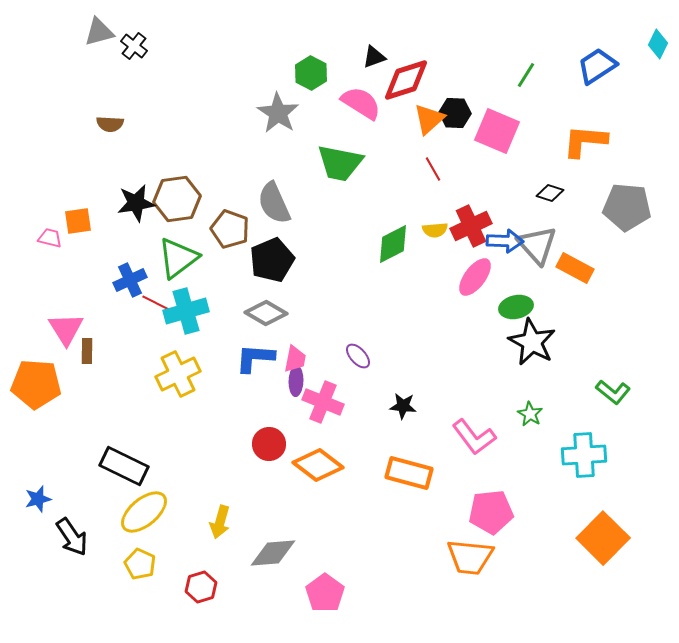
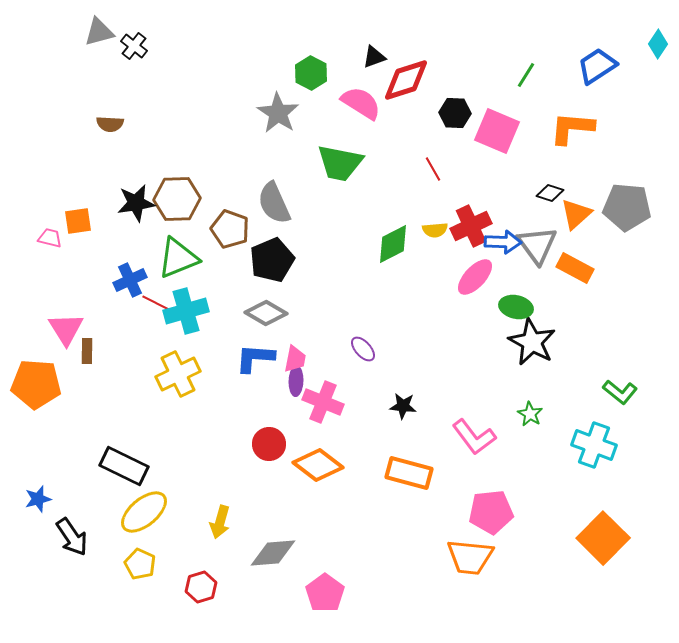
cyan diamond at (658, 44): rotated 8 degrees clockwise
orange triangle at (429, 119): moved 147 px right, 95 px down
orange L-shape at (585, 141): moved 13 px left, 13 px up
brown hexagon at (177, 199): rotated 6 degrees clockwise
blue arrow at (505, 241): moved 2 px left, 1 px down
gray triangle at (537, 245): rotated 6 degrees clockwise
green triangle at (178, 258): rotated 15 degrees clockwise
pink ellipse at (475, 277): rotated 6 degrees clockwise
green ellipse at (516, 307): rotated 24 degrees clockwise
purple ellipse at (358, 356): moved 5 px right, 7 px up
green L-shape at (613, 392): moved 7 px right
cyan cross at (584, 455): moved 10 px right, 10 px up; rotated 24 degrees clockwise
